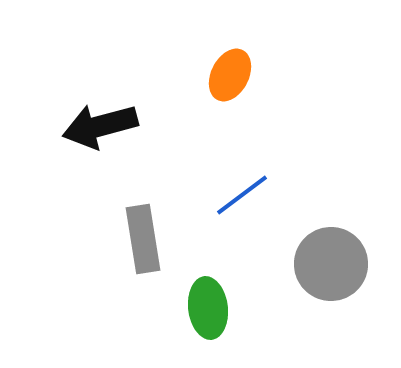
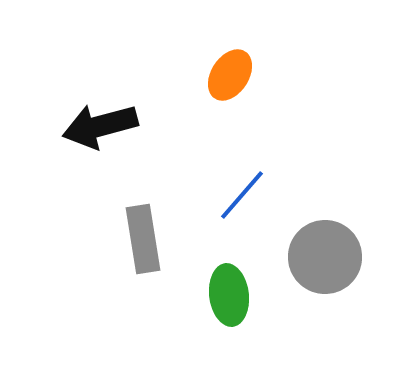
orange ellipse: rotated 6 degrees clockwise
blue line: rotated 12 degrees counterclockwise
gray circle: moved 6 px left, 7 px up
green ellipse: moved 21 px right, 13 px up
